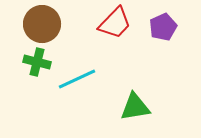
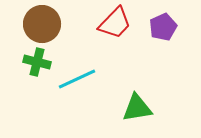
green triangle: moved 2 px right, 1 px down
